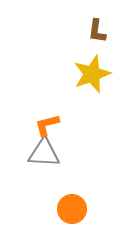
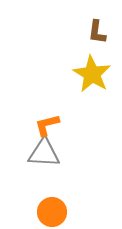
brown L-shape: moved 1 px down
yellow star: rotated 21 degrees counterclockwise
orange circle: moved 20 px left, 3 px down
